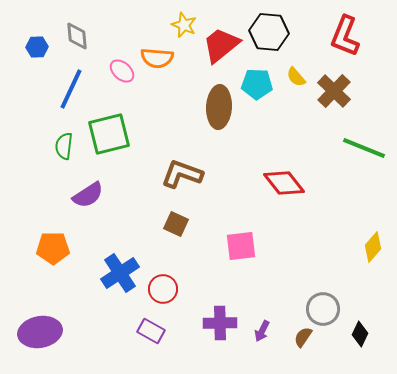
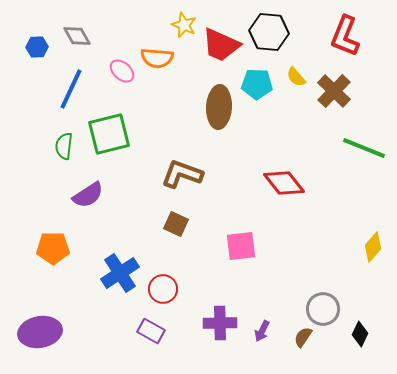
gray diamond: rotated 24 degrees counterclockwise
red trapezoid: rotated 117 degrees counterclockwise
